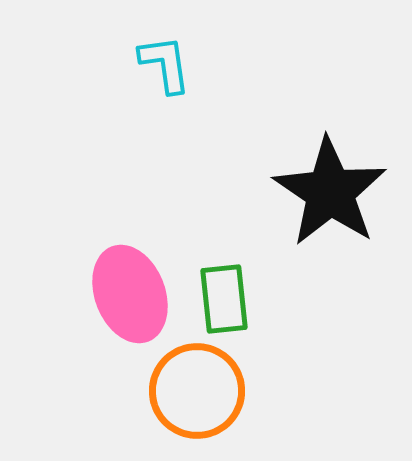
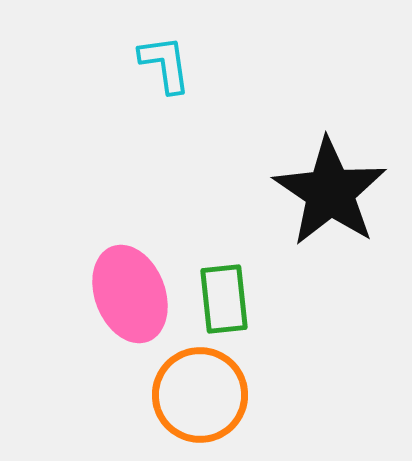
orange circle: moved 3 px right, 4 px down
